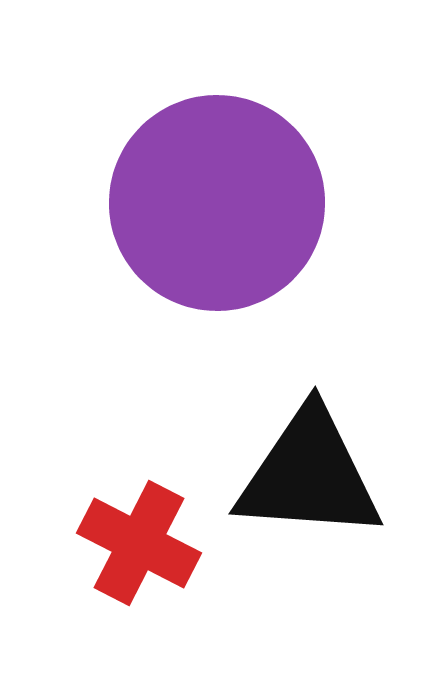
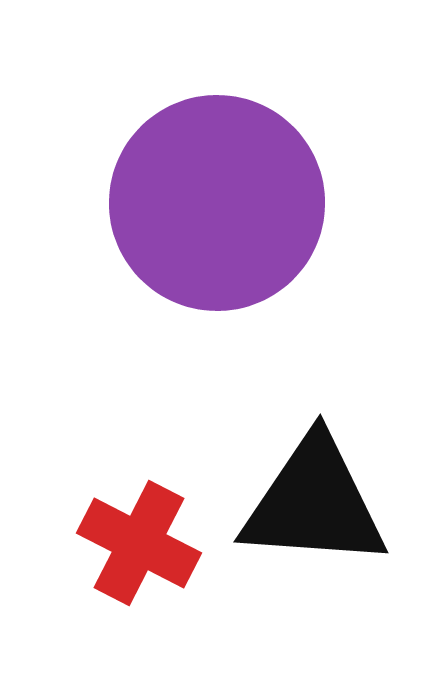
black triangle: moved 5 px right, 28 px down
